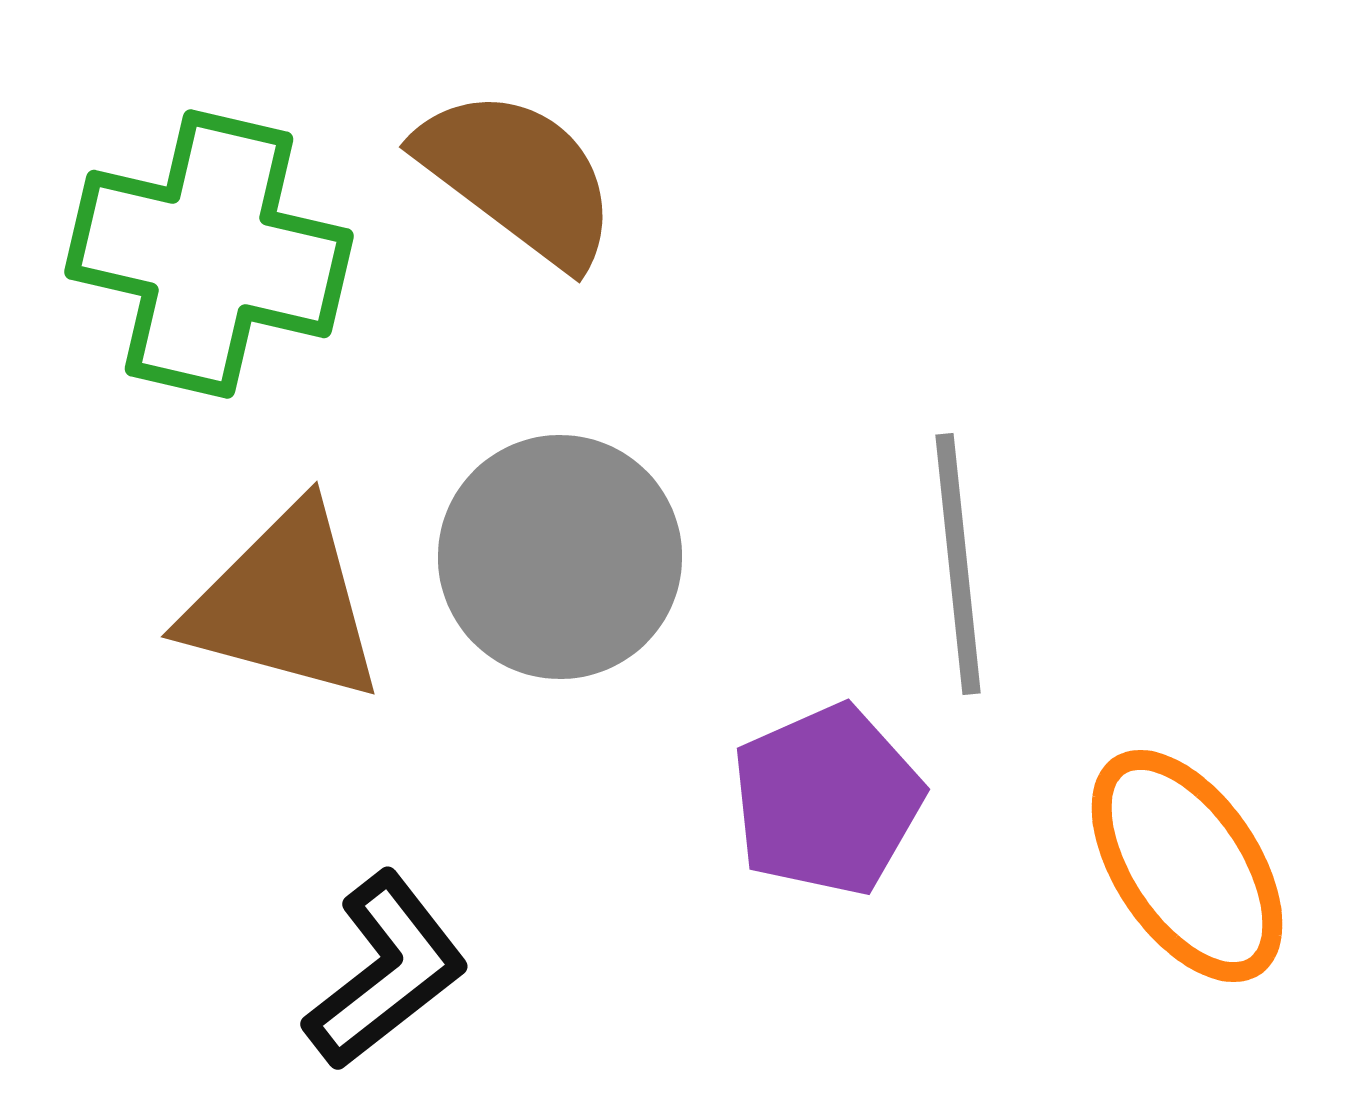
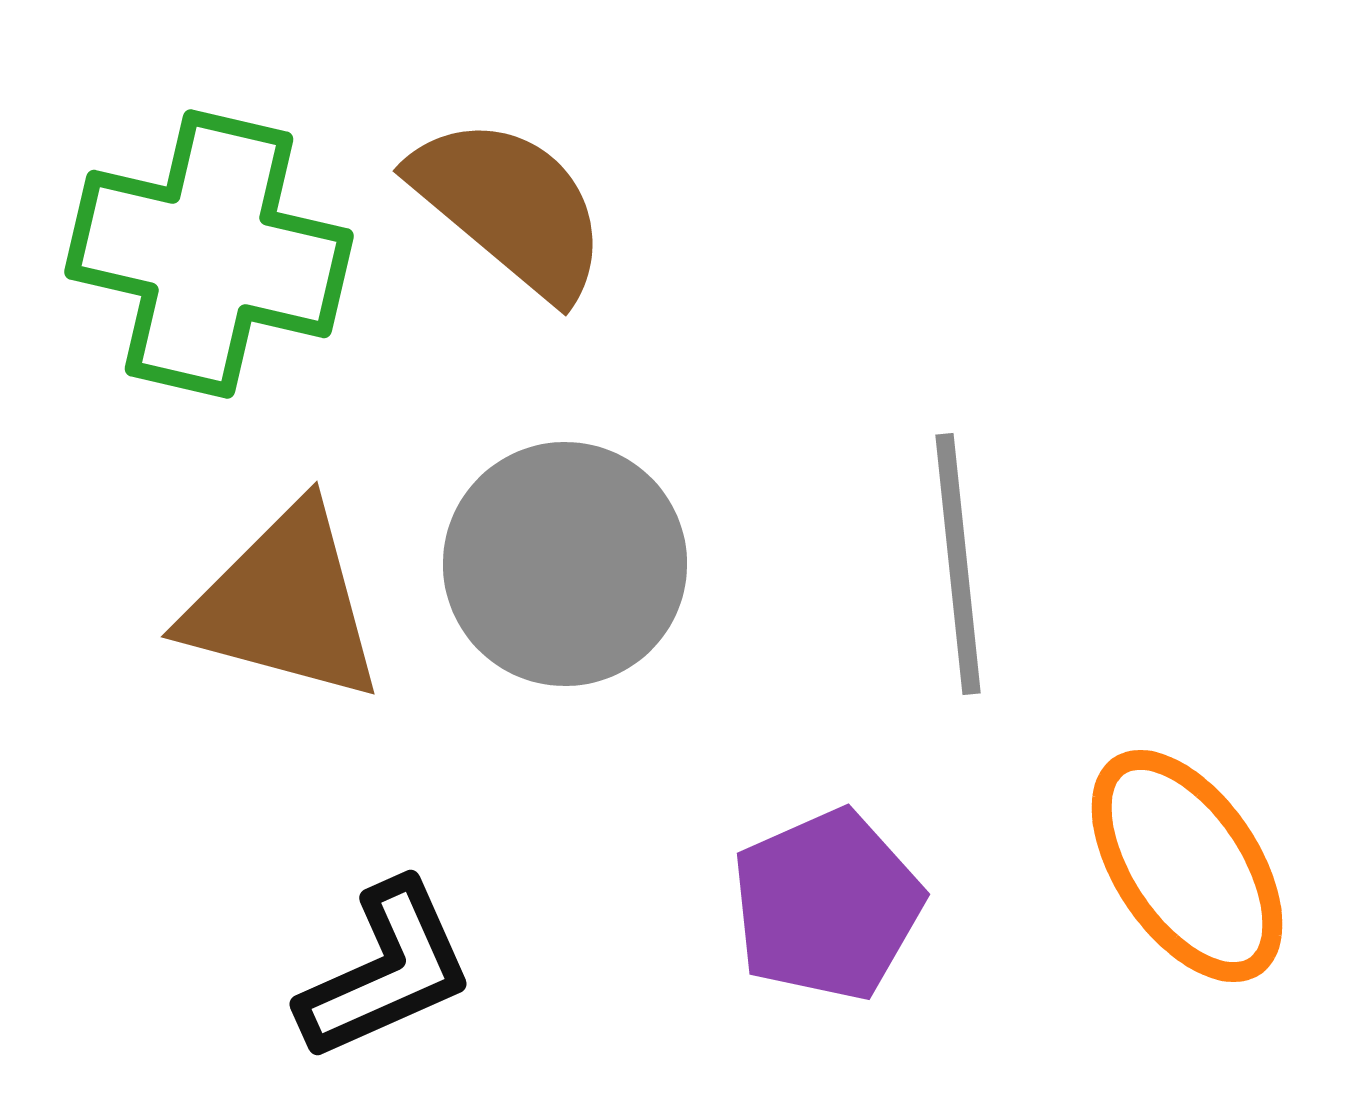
brown semicircle: moved 8 px left, 30 px down; rotated 3 degrees clockwise
gray circle: moved 5 px right, 7 px down
purple pentagon: moved 105 px down
black L-shape: rotated 14 degrees clockwise
